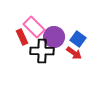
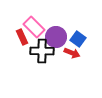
purple circle: moved 2 px right
red arrow: moved 2 px left; rotated 14 degrees counterclockwise
